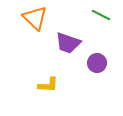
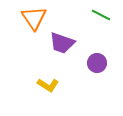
orange triangle: moved 1 px left; rotated 12 degrees clockwise
purple trapezoid: moved 6 px left
yellow L-shape: rotated 30 degrees clockwise
